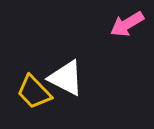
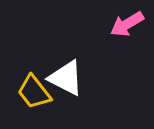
yellow trapezoid: rotated 6 degrees clockwise
